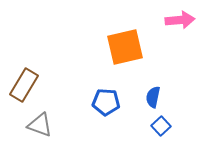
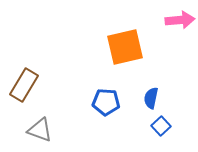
blue semicircle: moved 2 px left, 1 px down
gray triangle: moved 5 px down
